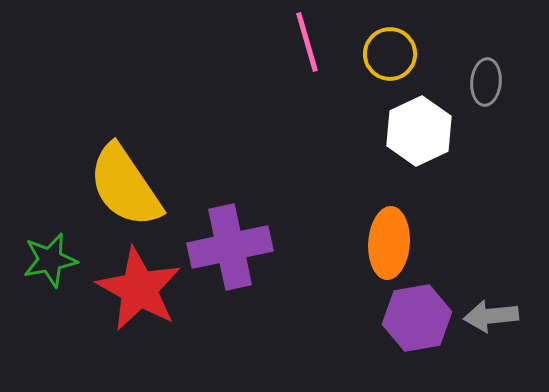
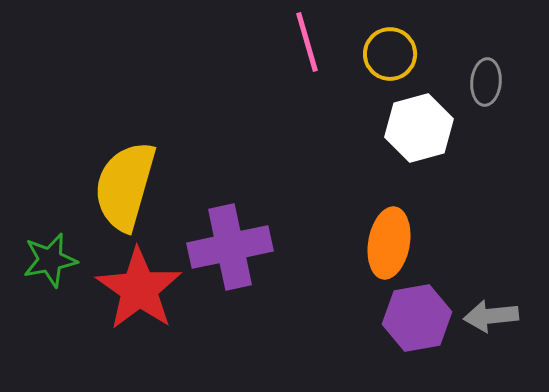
white hexagon: moved 3 px up; rotated 10 degrees clockwise
yellow semicircle: rotated 50 degrees clockwise
orange ellipse: rotated 6 degrees clockwise
red star: rotated 6 degrees clockwise
